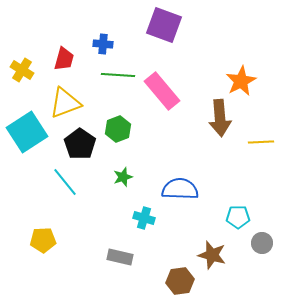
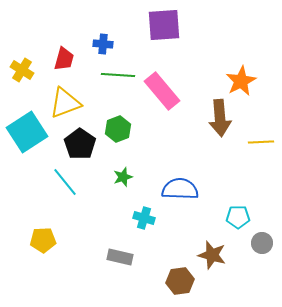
purple square: rotated 24 degrees counterclockwise
